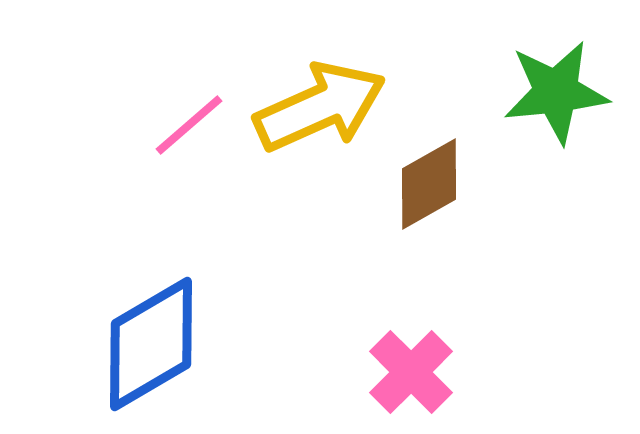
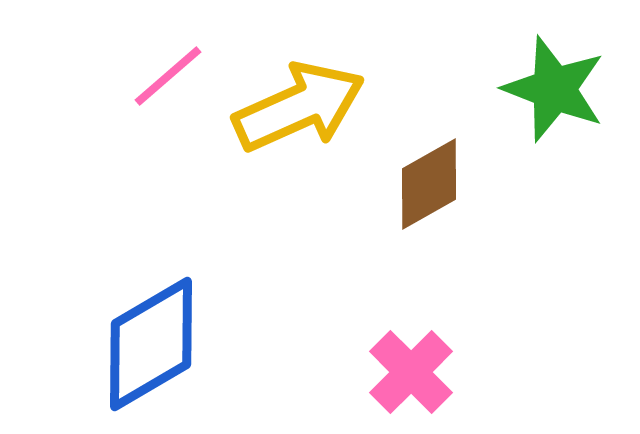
green star: moved 2 px left, 3 px up; rotated 27 degrees clockwise
yellow arrow: moved 21 px left
pink line: moved 21 px left, 49 px up
